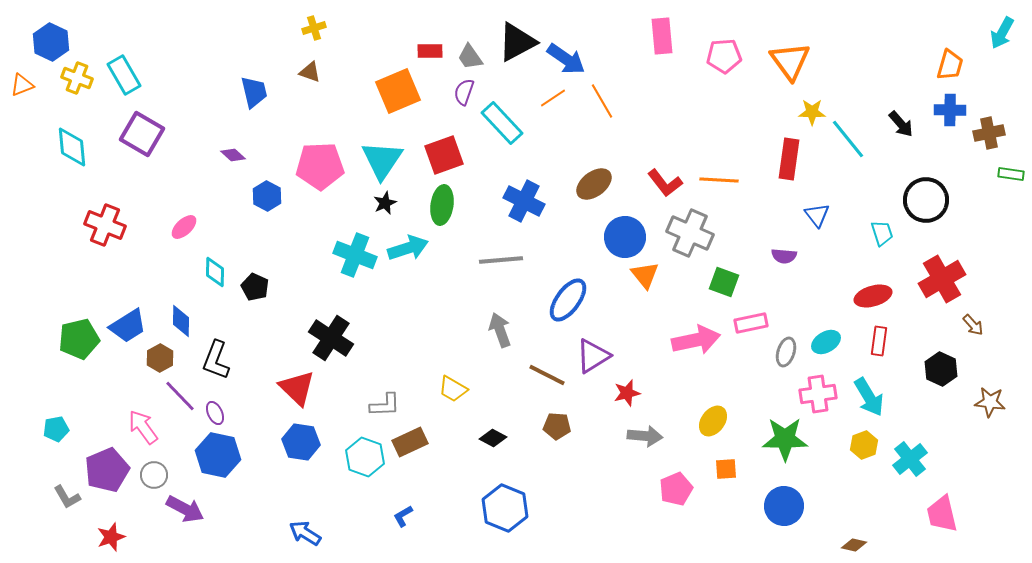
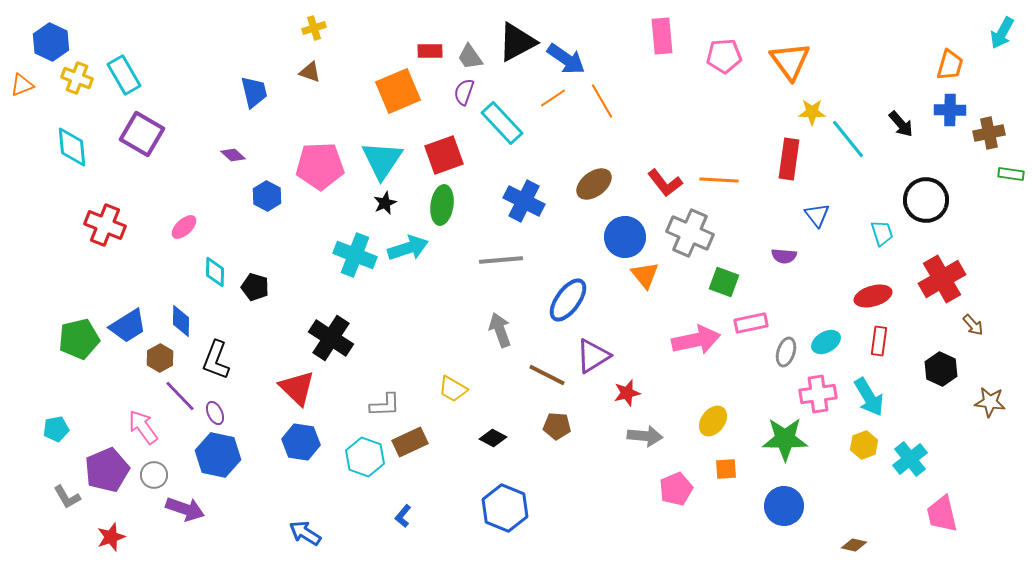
black pentagon at (255, 287): rotated 8 degrees counterclockwise
purple arrow at (185, 509): rotated 9 degrees counterclockwise
blue L-shape at (403, 516): rotated 20 degrees counterclockwise
